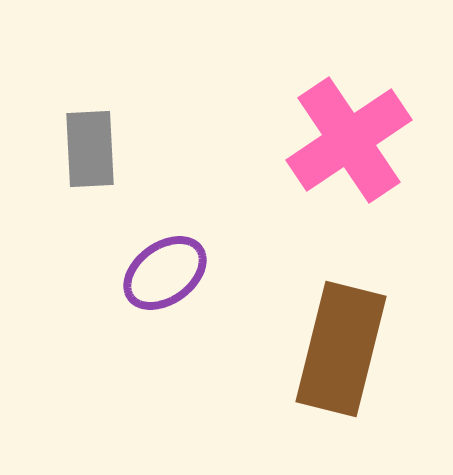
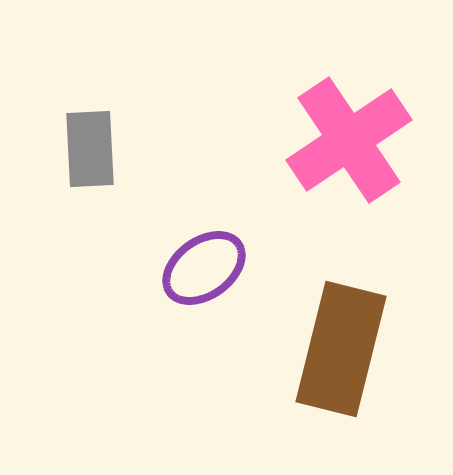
purple ellipse: moved 39 px right, 5 px up
